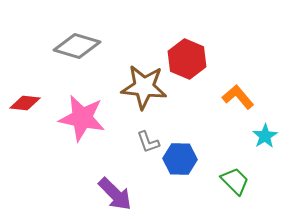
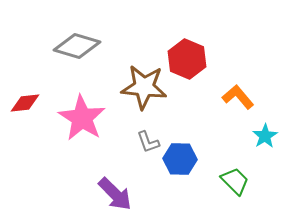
red diamond: rotated 12 degrees counterclockwise
pink star: rotated 21 degrees clockwise
